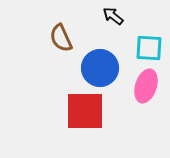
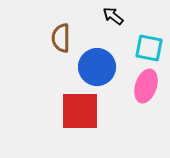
brown semicircle: rotated 24 degrees clockwise
cyan square: rotated 8 degrees clockwise
blue circle: moved 3 px left, 1 px up
red square: moved 5 px left
